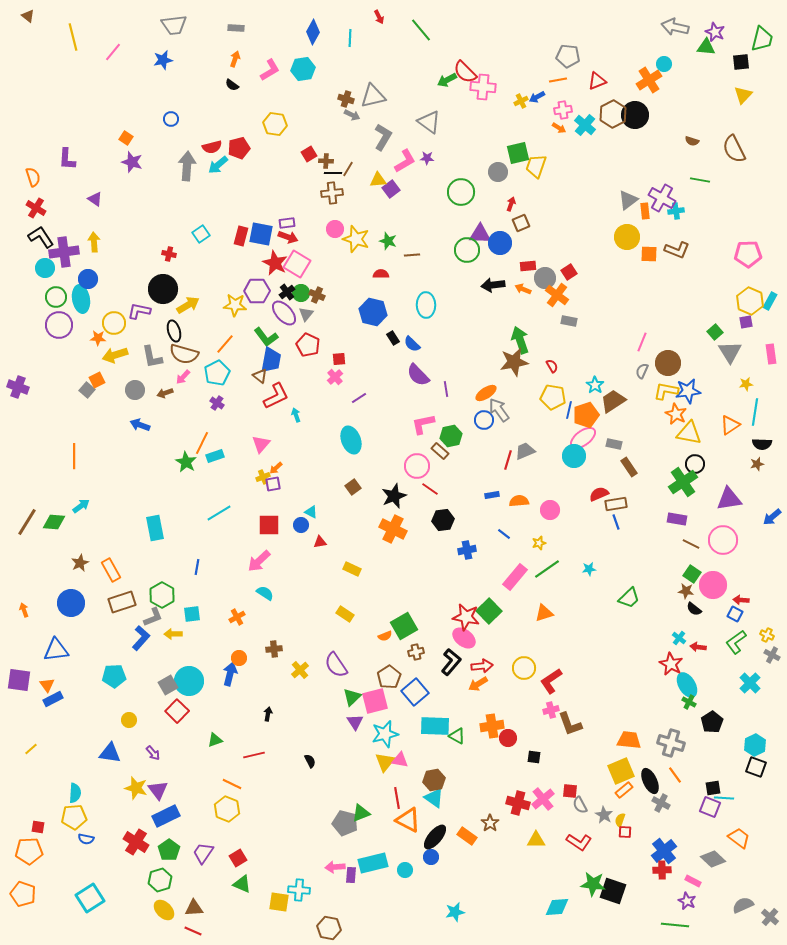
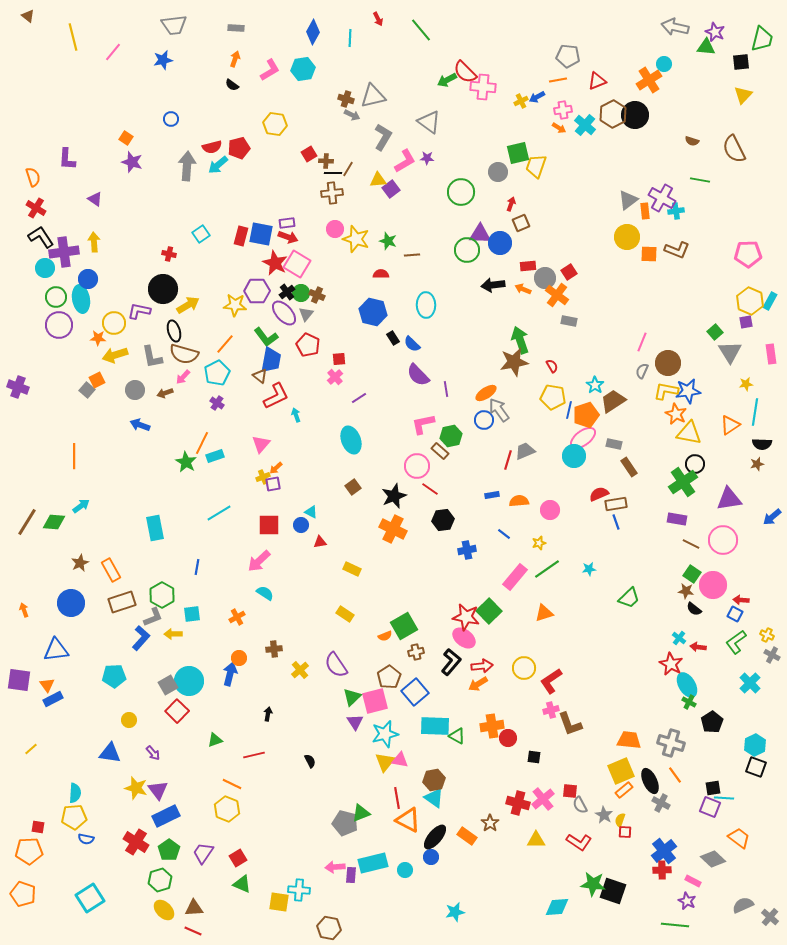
red arrow at (379, 17): moved 1 px left, 2 px down
